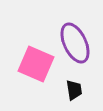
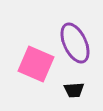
black trapezoid: rotated 95 degrees clockwise
